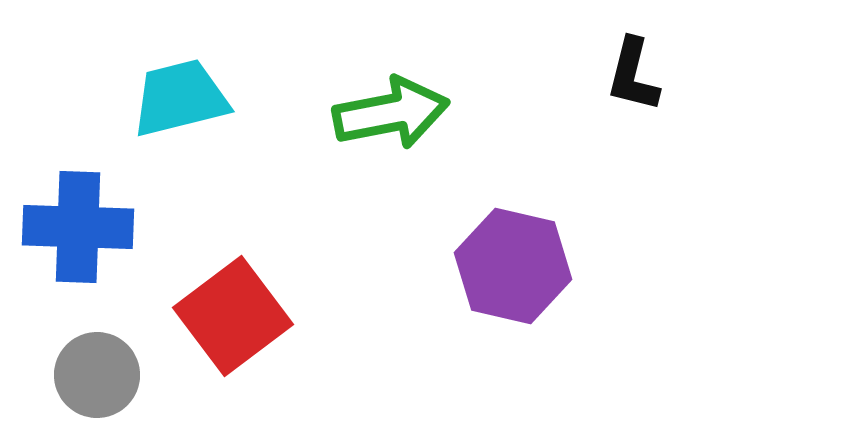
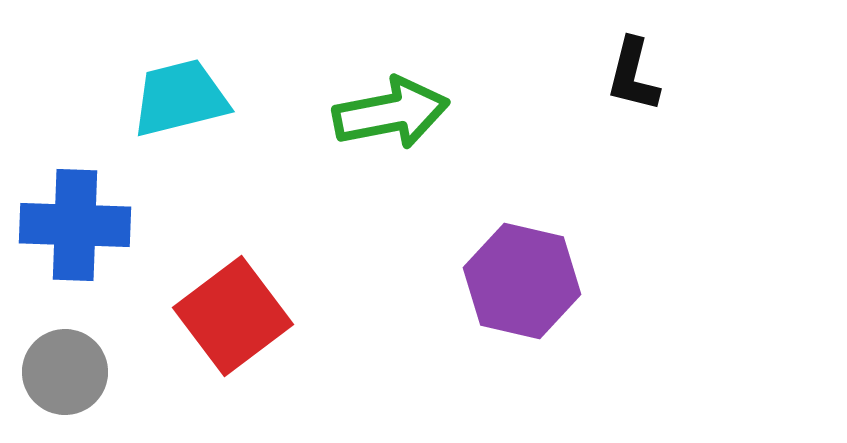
blue cross: moved 3 px left, 2 px up
purple hexagon: moved 9 px right, 15 px down
gray circle: moved 32 px left, 3 px up
